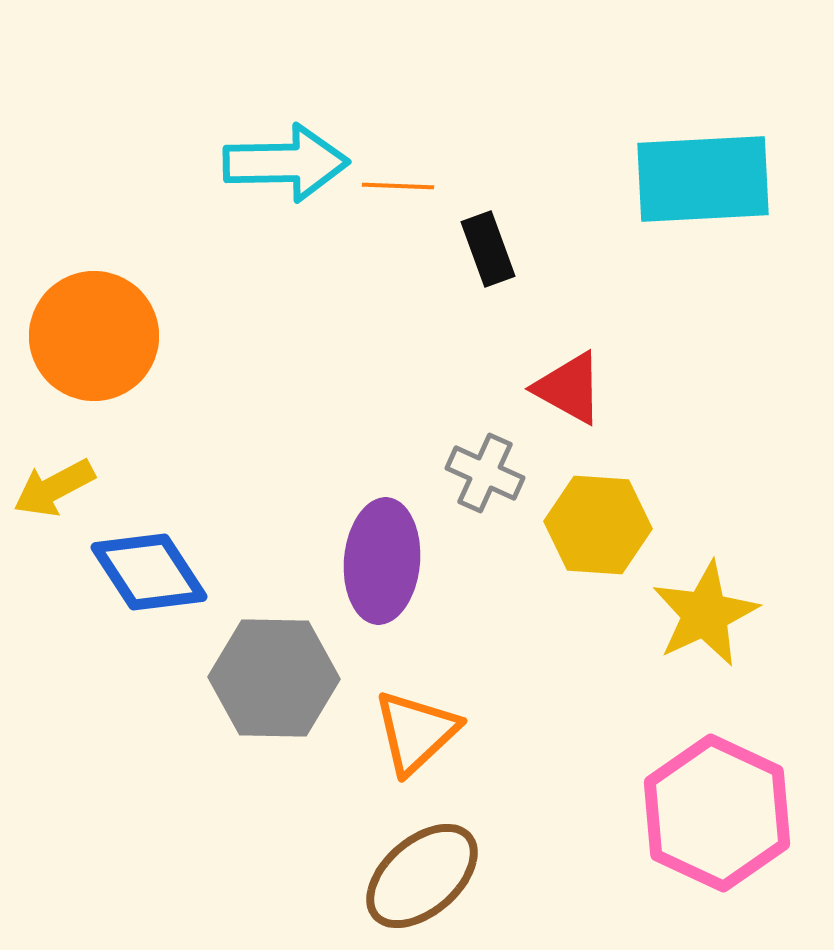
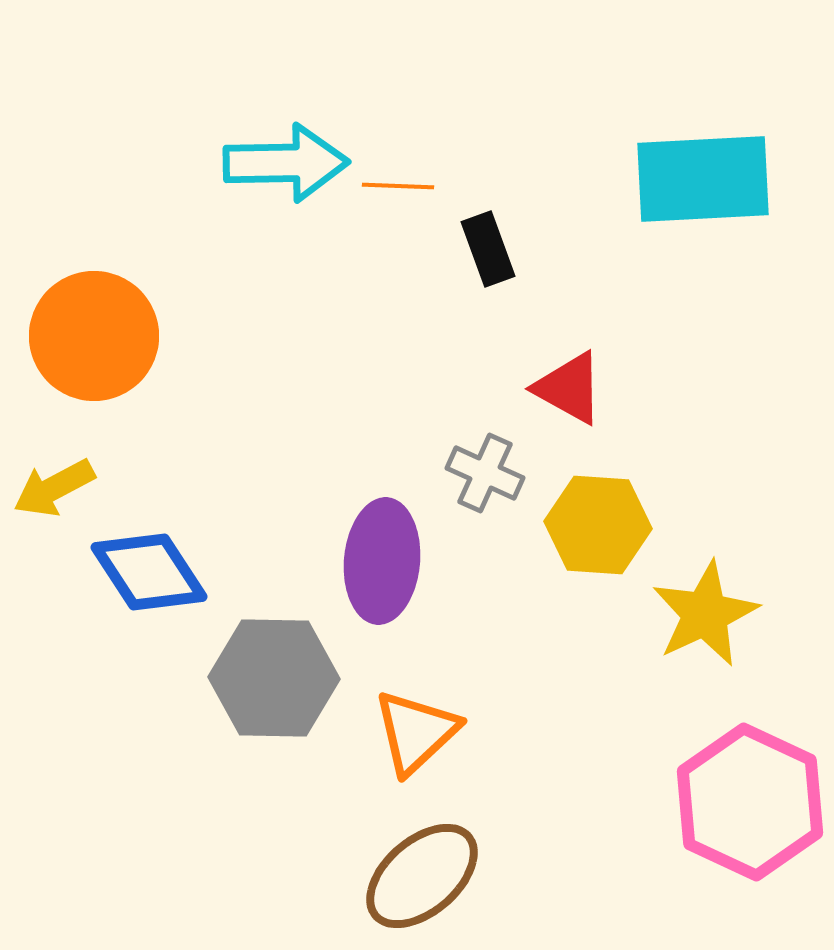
pink hexagon: moved 33 px right, 11 px up
